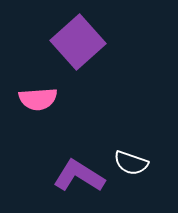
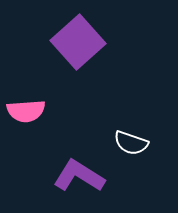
pink semicircle: moved 12 px left, 12 px down
white semicircle: moved 20 px up
